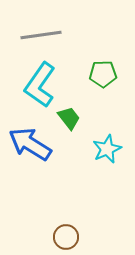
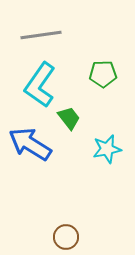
cyan star: rotated 12 degrees clockwise
